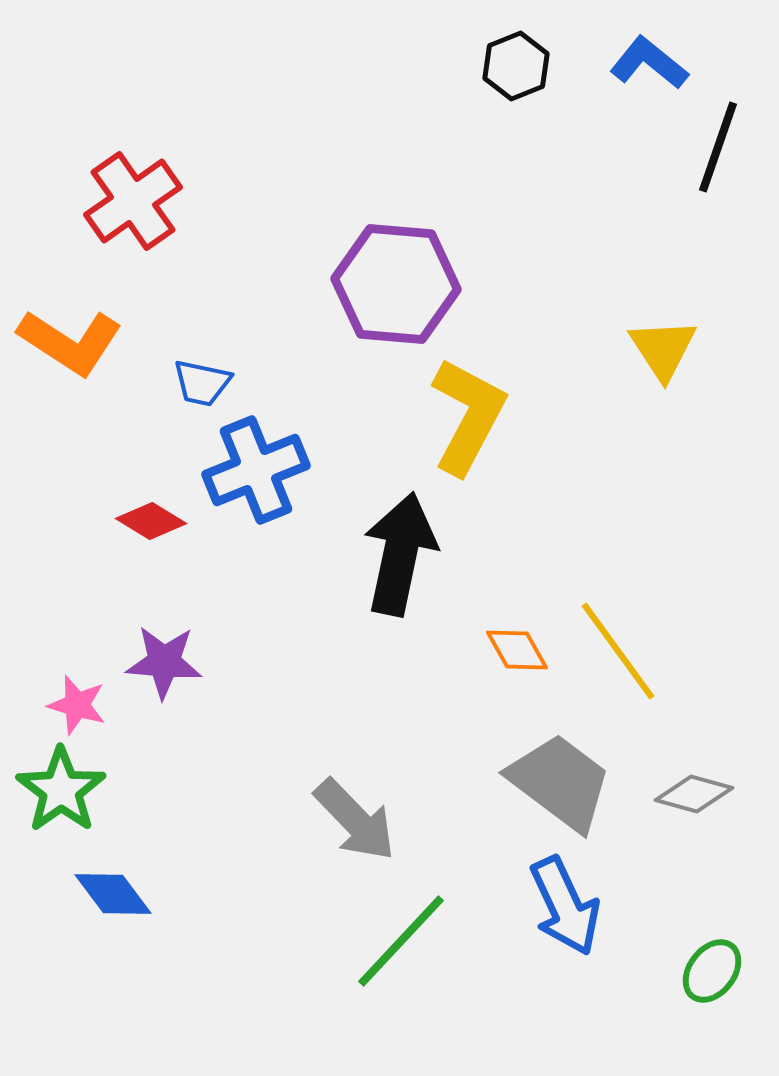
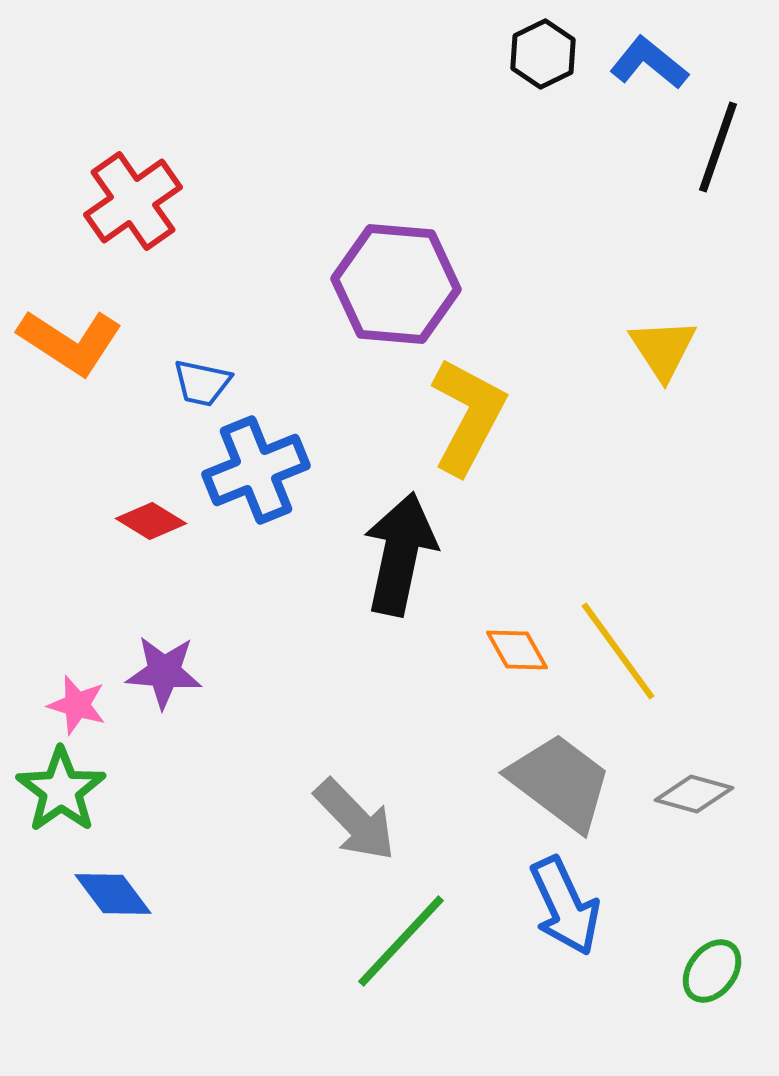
black hexagon: moved 27 px right, 12 px up; rotated 4 degrees counterclockwise
purple star: moved 10 px down
